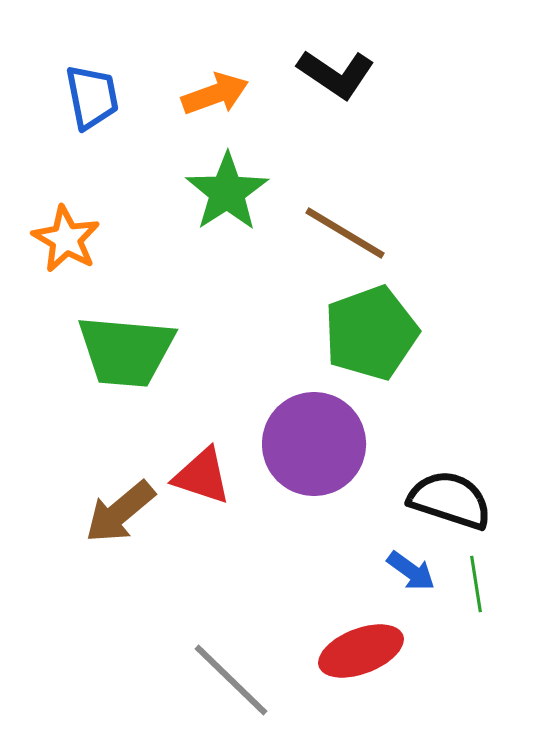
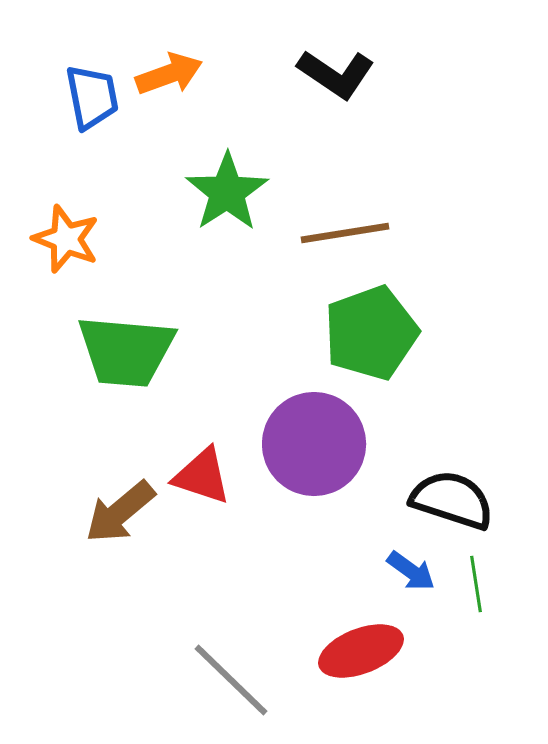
orange arrow: moved 46 px left, 20 px up
brown line: rotated 40 degrees counterclockwise
orange star: rotated 8 degrees counterclockwise
black semicircle: moved 2 px right
